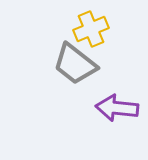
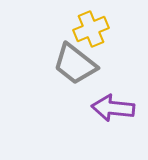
purple arrow: moved 4 px left
